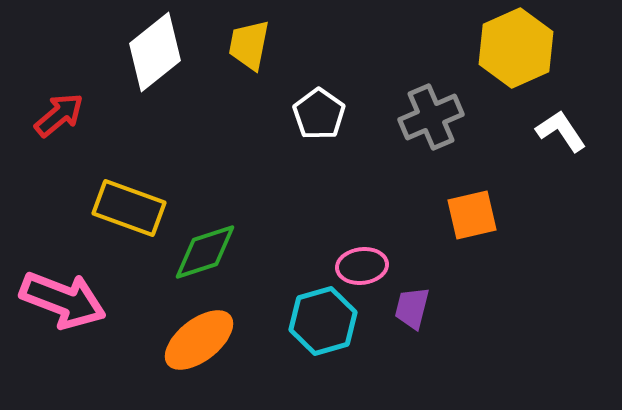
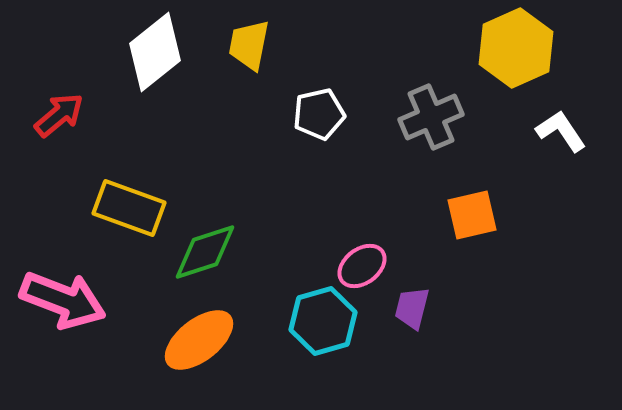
white pentagon: rotated 24 degrees clockwise
pink ellipse: rotated 30 degrees counterclockwise
